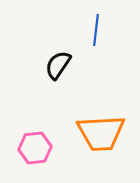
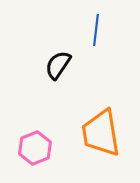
orange trapezoid: rotated 84 degrees clockwise
pink hexagon: rotated 16 degrees counterclockwise
